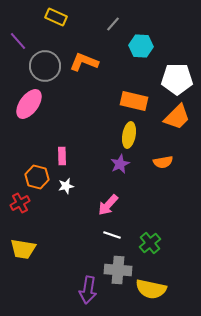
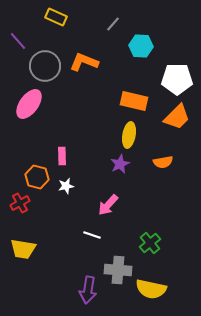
white line: moved 20 px left
